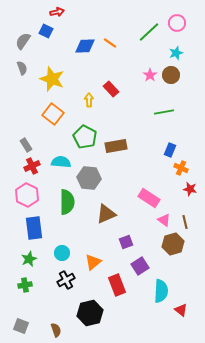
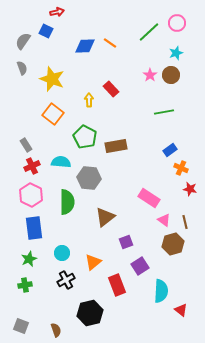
blue rectangle at (170, 150): rotated 32 degrees clockwise
pink hexagon at (27, 195): moved 4 px right
brown triangle at (106, 214): moved 1 px left, 3 px down; rotated 15 degrees counterclockwise
